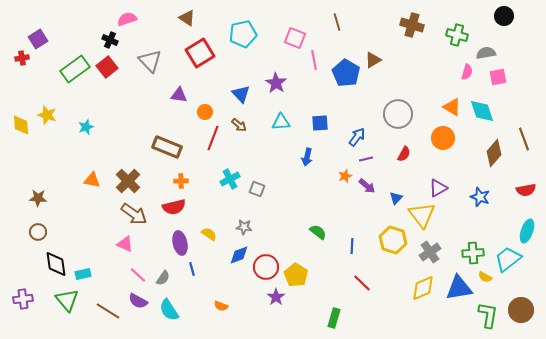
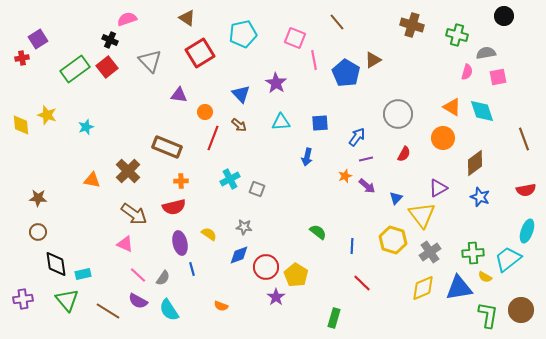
brown line at (337, 22): rotated 24 degrees counterclockwise
brown diamond at (494, 153): moved 19 px left, 10 px down; rotated 12 degrees clockwise
brown cross at (128, 181): moved 10 px up
